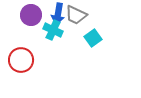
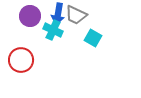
purple circle: moved 1 px left, 1 px down
cyan square: rotated 24 degrees counterclockwise
